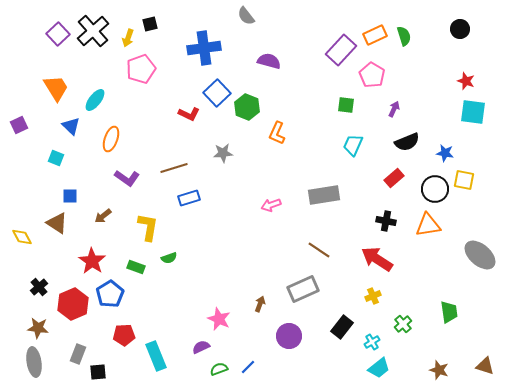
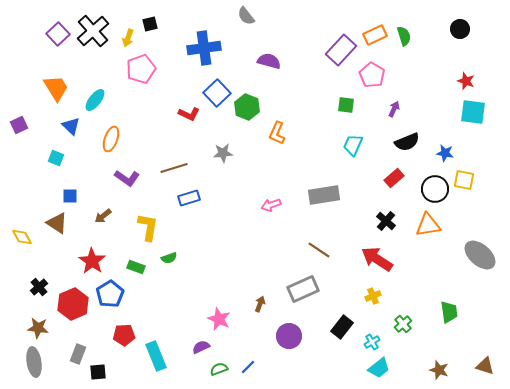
black cross at (386, 221): rotated 30 degrees clockwise
